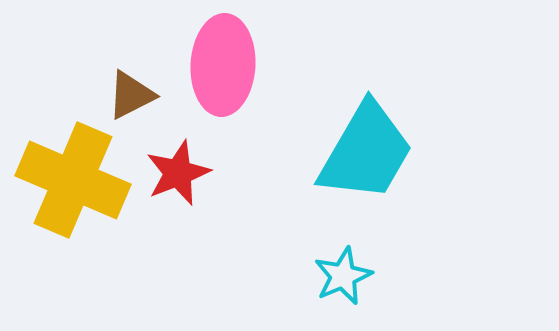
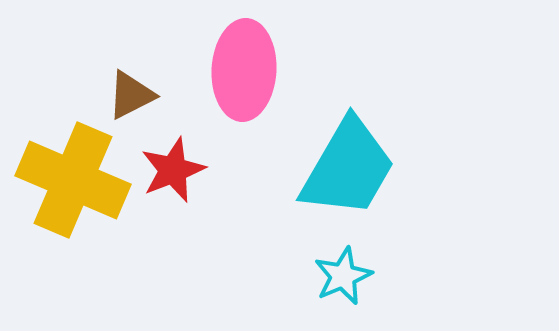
pink ellipse: moved 21 px right, 5 px down
cyan trapezoid: moved 18 px left, 16 px down
red star: moved 5 px left, 3 px up
